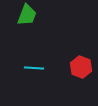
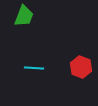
green trapezoid: moved 3 px left, 1 px down
